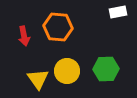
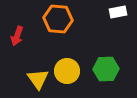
orange hexagon: moved 8 px up
red arrow: moved 7 px left; rotated 30 degrees clockwise
